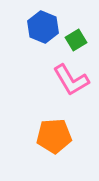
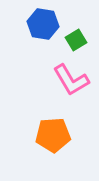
blue hexagon: moved 3 px up; rotated 12 degrees counterclockwise
orange pentagon: moved 1 px left, 1 px up
